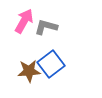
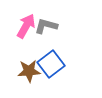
pink arrow: moved 2 px right, 5 px down
gray L-shape: moved 1 px up
